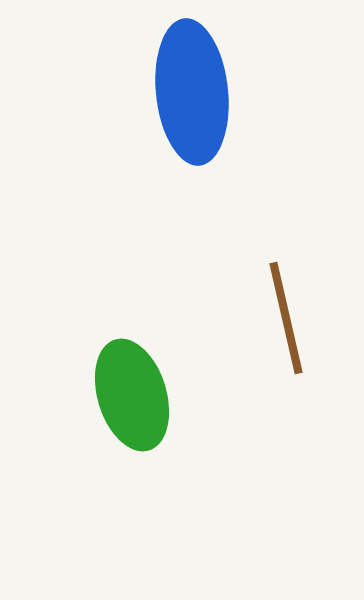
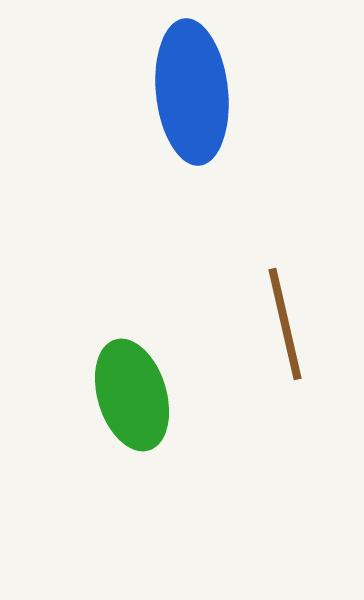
brown line: moved 1 px left, 6 px down
